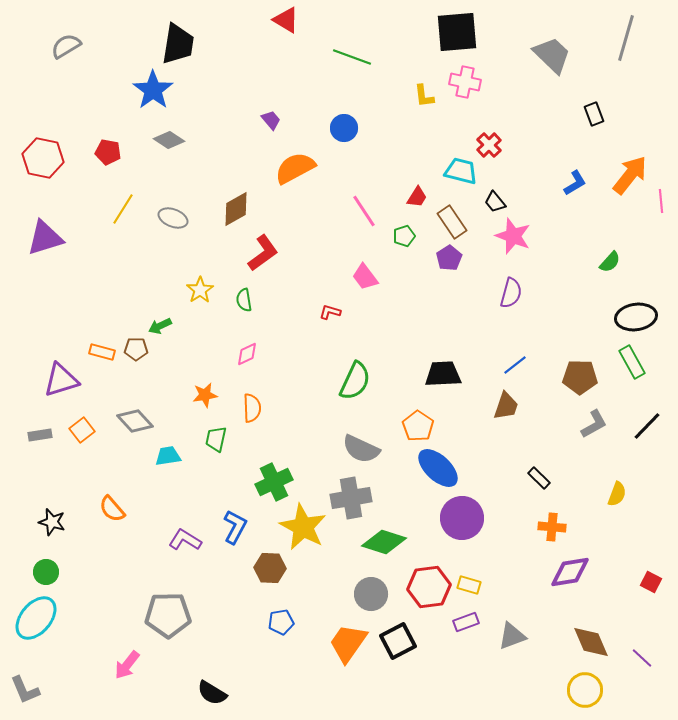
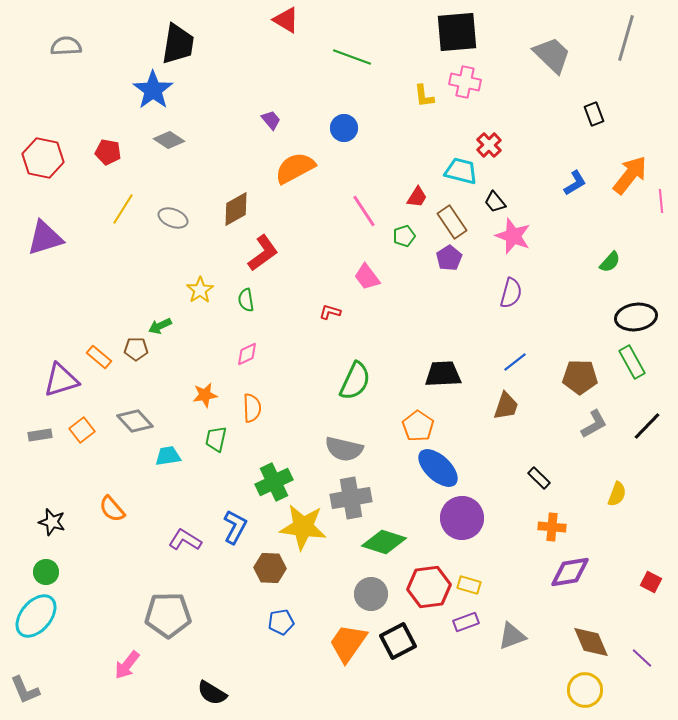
gray semicircle at (66, 46): rotated 28 degrees clockwise
pink trapezoid at (365, 277): moved 2 px right
green semicircle at (244, 300): moved 2 px right
orange rectangle at (102, 352): moved 3 px left, 5 px down; rotated 25 degrees clockwise
blue line at (515, 365): moved 3 px up
gray semicircle at (361, 449): moved 17 px left; rotated 12 degrees counterclockwise
yellow star at (303, 527): rotated 21 degrees counterclockwise
cyan ellipse at (36, 618): moved 2 px up
